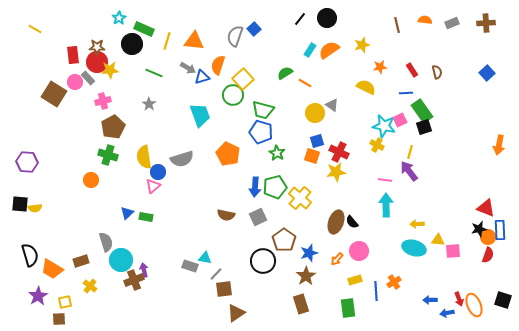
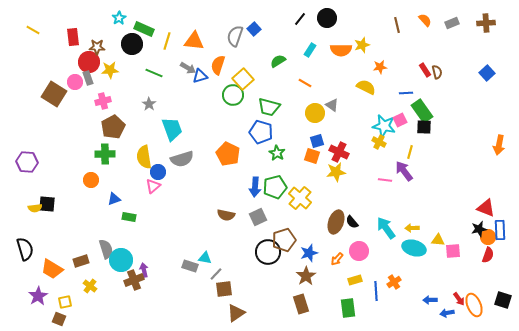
orange semicircle at (425, 20): rotated 40 degrees clockwise
yellow line at (35, 29): moved 2 px left, 1 px down
orange semicircle at (329, 50): moved 12 px right; rotated 145 degrees counterclockwise
red rectangle at (73, 55): moved 18 px up
red circle at (97, 62): moved 8 px left
red rectangle at (412, 70): moved 13 px right
green semicircle at (285, 73): moved 7 px left, 12 px up
blue triangle at (202, 77): moved 2 px left, 1 px up
gray rectangle at (88, 78): rotated 24 degrees clockwise
green trapezoid at (263, 110): moved 6 px right, 3 px up
cyan trapezoid at (200, 115): moved 28 px left, 14 px down
black square at (424, 127): rotated 21 degrees clockwise
yellow cross at (377, 145): moved 2 px right, 3 px up
green cross at (108, 155): moved 3 px left, 1 px up; rotated 18 degrees counterclockwise
purple arrow at (409, 171): moved 5 px left
black square at (20, 204): moved 27 px right
cyan arrow at (386, 205): moved 23 px down; rotated 35 degrees counterclockwise
blue triangle at (127, 213): moved 13 px left, 14 px up; rotated 24 degrees clockwise
green rectangle at (146, 217): moved 17 px left
yellow arrow at (417, 224): moved 5 px left, 4 px down
brown pentagon at (284, 240): rotated 20 degrees clockwise
gray semicircle at (106, 242): moved 7 px down
black semicircle at (30, 255): moved 5 px left, 6 px up
black circle at (263, 261): moved 5 px right, 9 px up
red arrow at (459, 299): rotated 16 degrees counterclockwise
brown square at (59, 319): rotated 24 degrees clockwise
